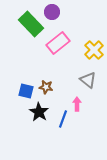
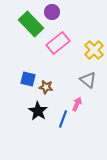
blue square: moved 2 px right, 12 px up
pink arrow: rotated 24 degrees clockwise
black star: moved 1 px left, 1 px up
